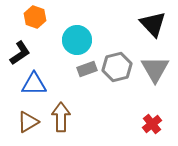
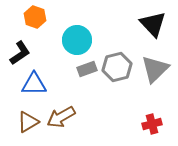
gray triangle: rotated 16 degrees clockwise
brown arrow: rotated 120 degrees counterclockwise
red cross: rotated 24 degrees clockwise
